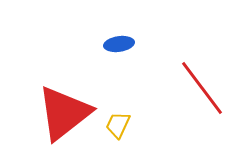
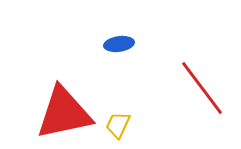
red triangle: rotated 26 degrees clockwise
